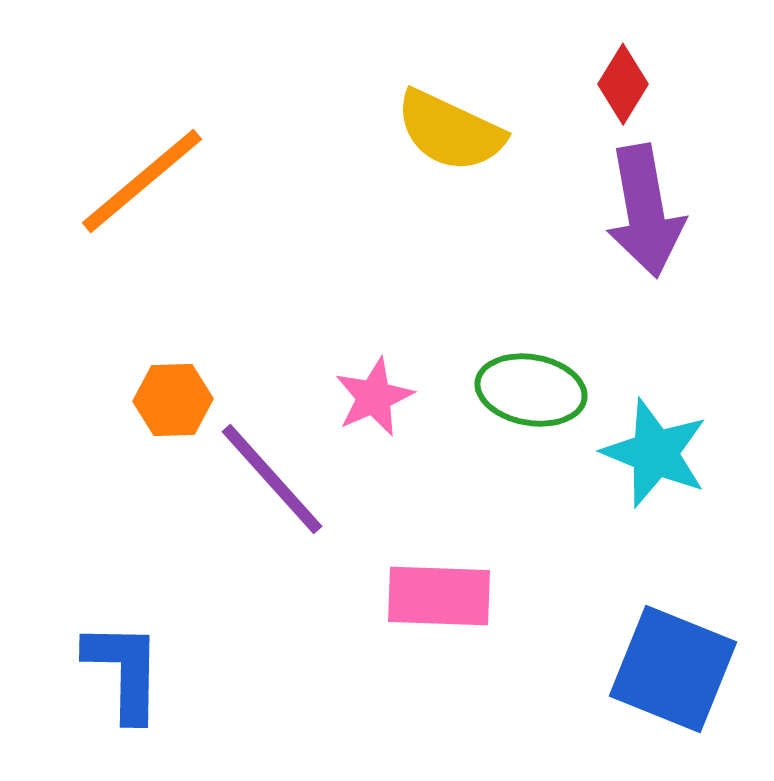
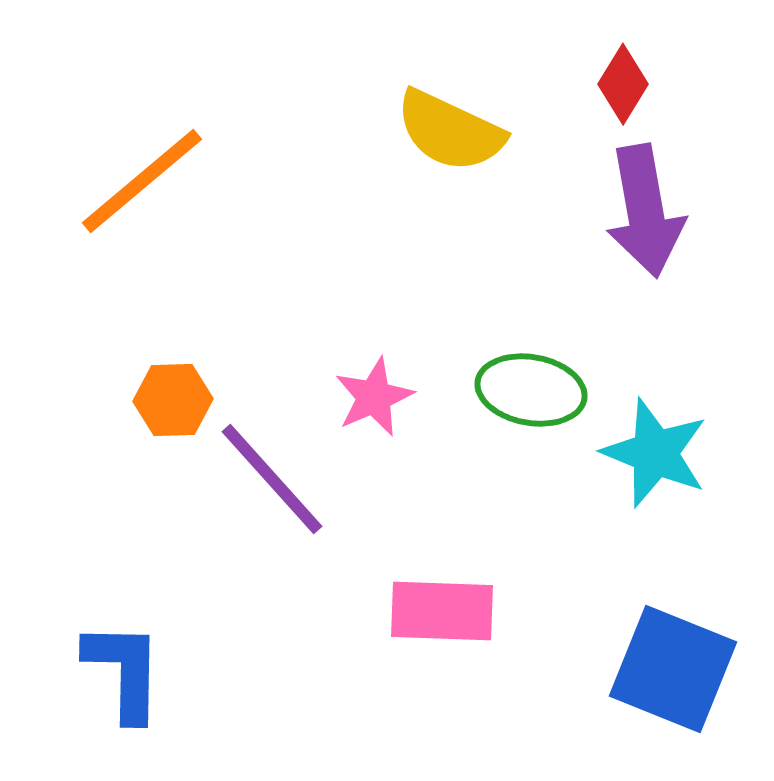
pink rectangle: moved 3 px right, 15 px down
